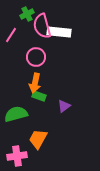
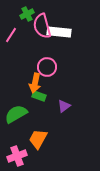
pink circle: moved 11 px right, 10 px down
green semicircle: rotated 15 degrees counterclockwise
pink cross: rotated 12 degrees counterclockwise
